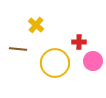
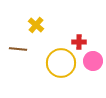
yellow circle: moved 6 px right
